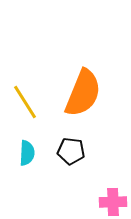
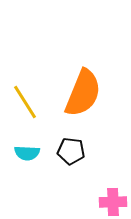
cyan semicircle: rotated 90 degrees clockwise
